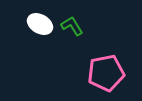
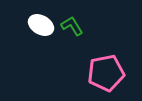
white ellipse: moved 1 px right, 1 px down
